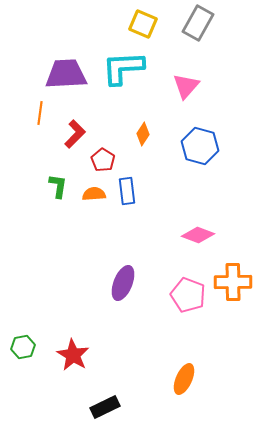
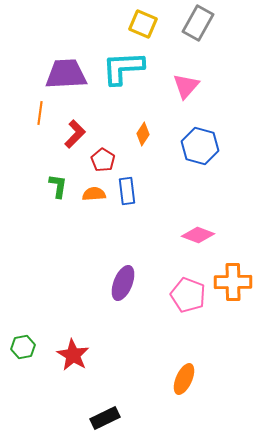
black rectangle: moved 11 px down
